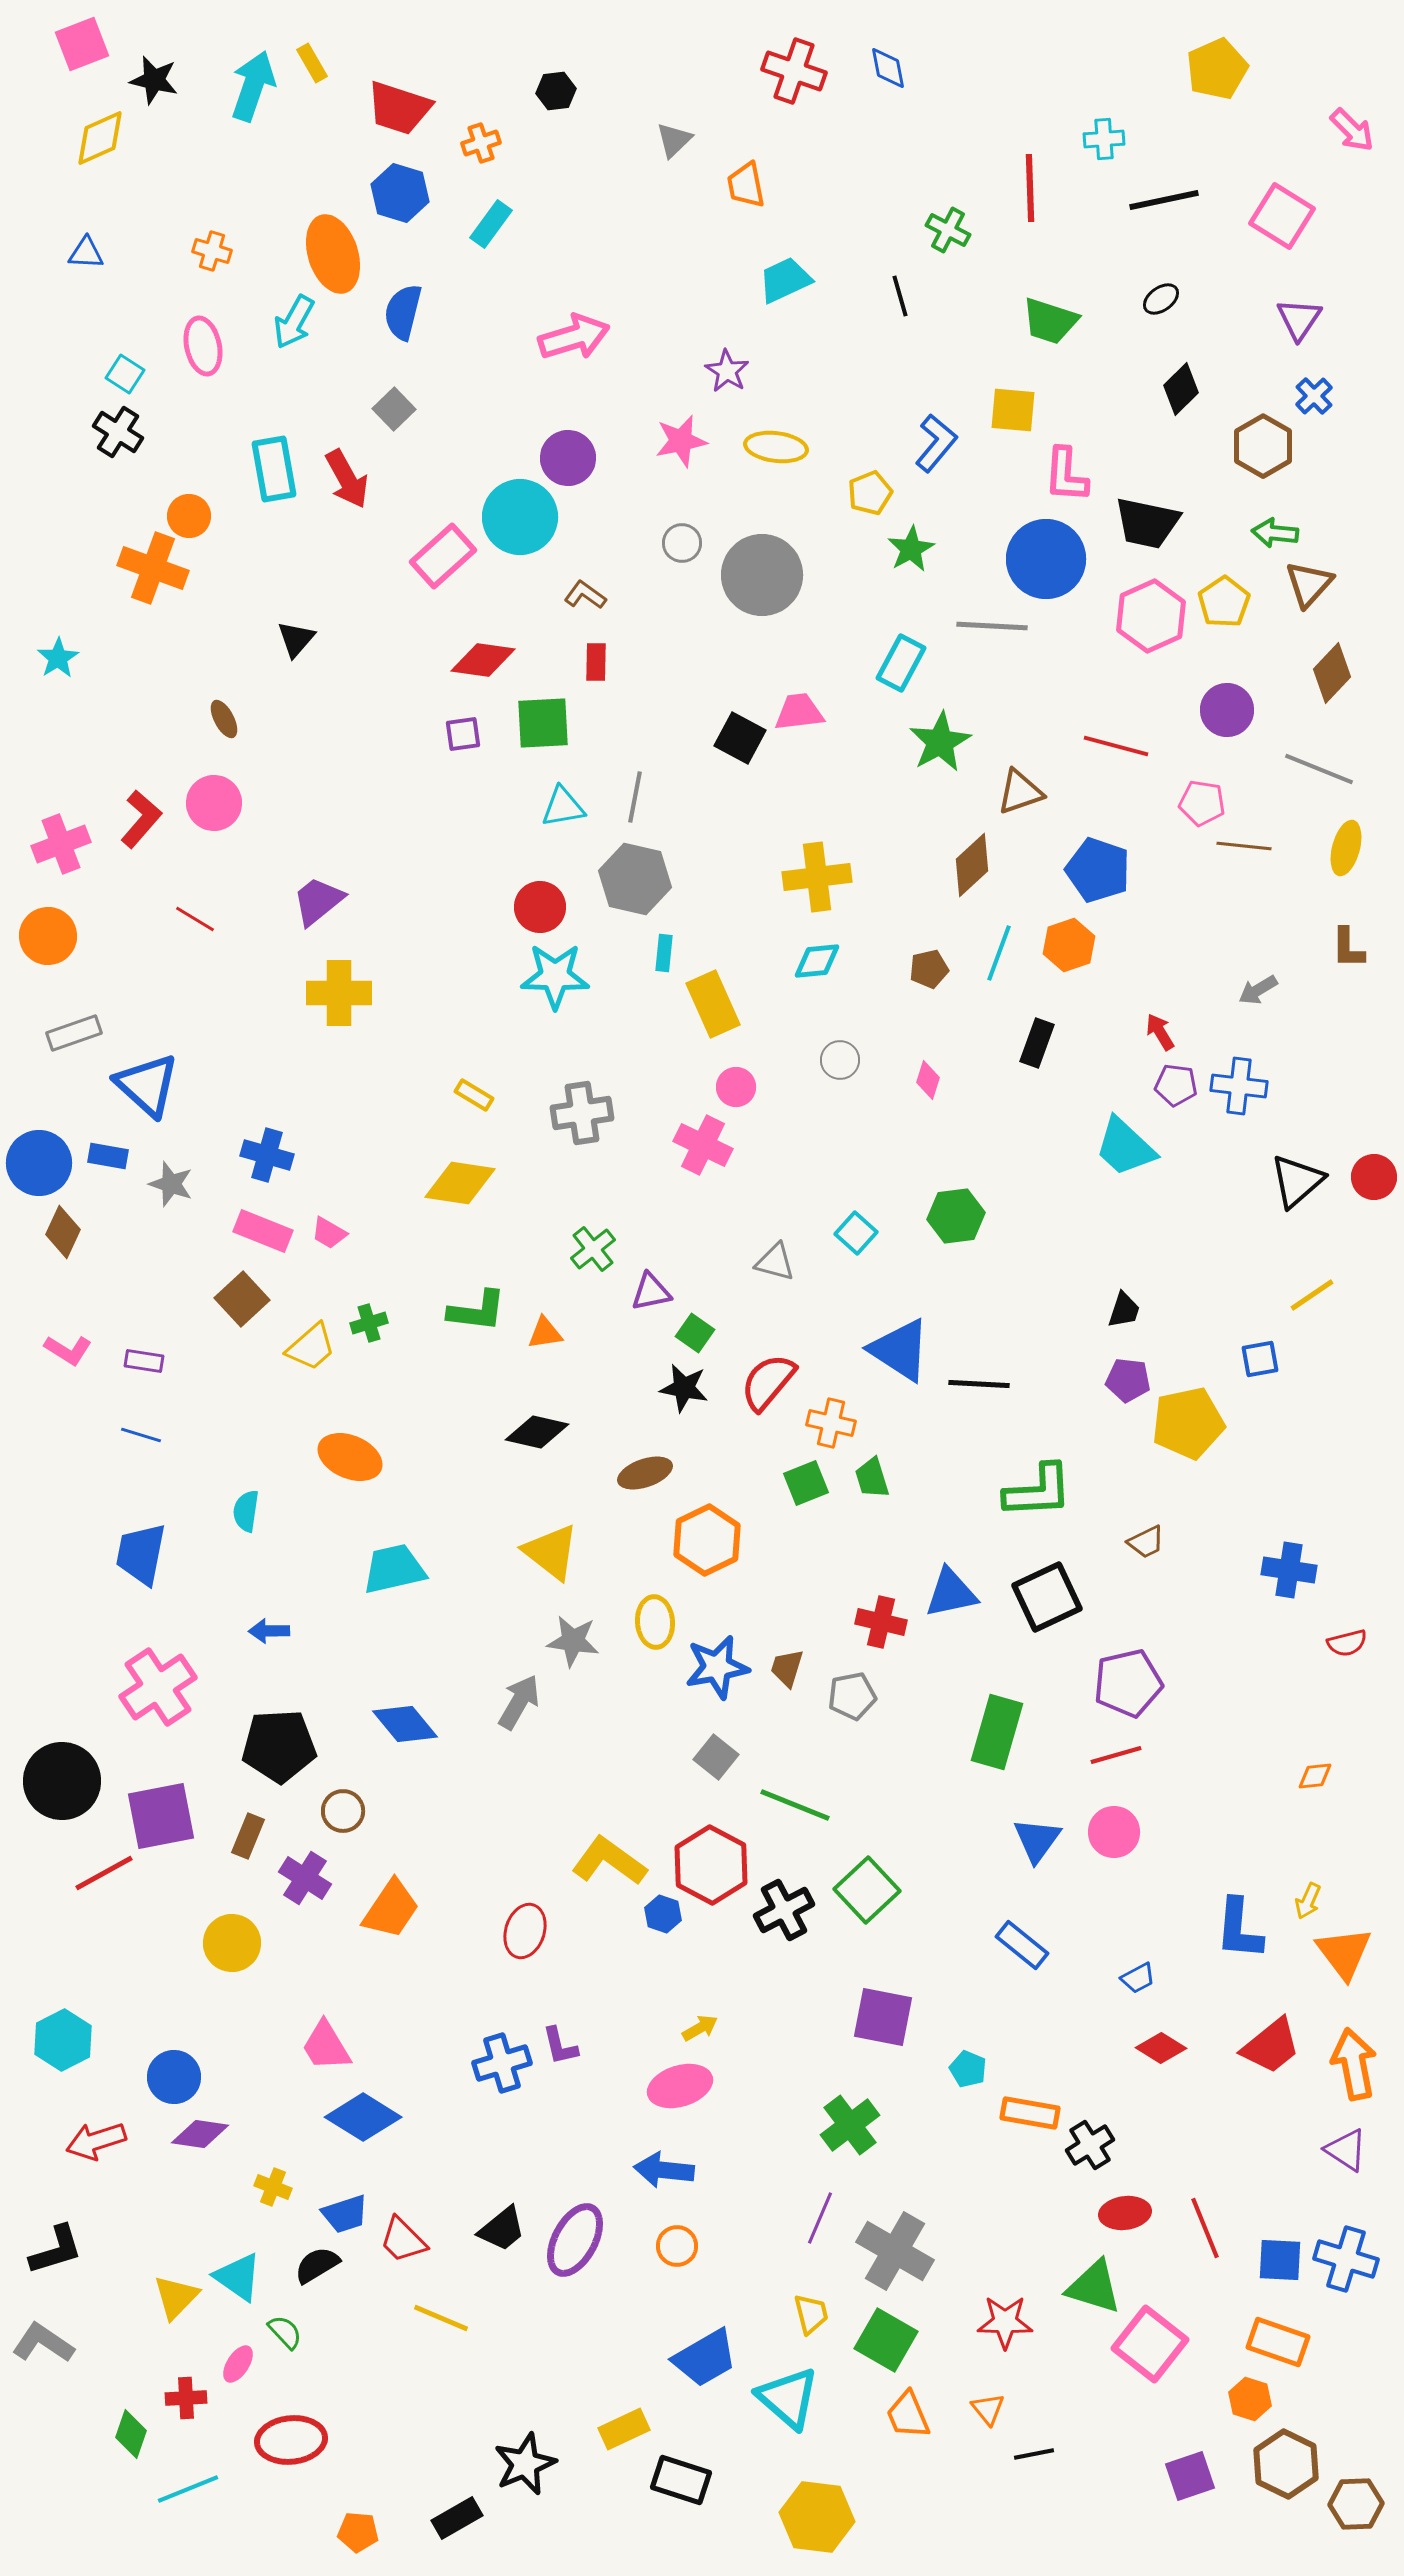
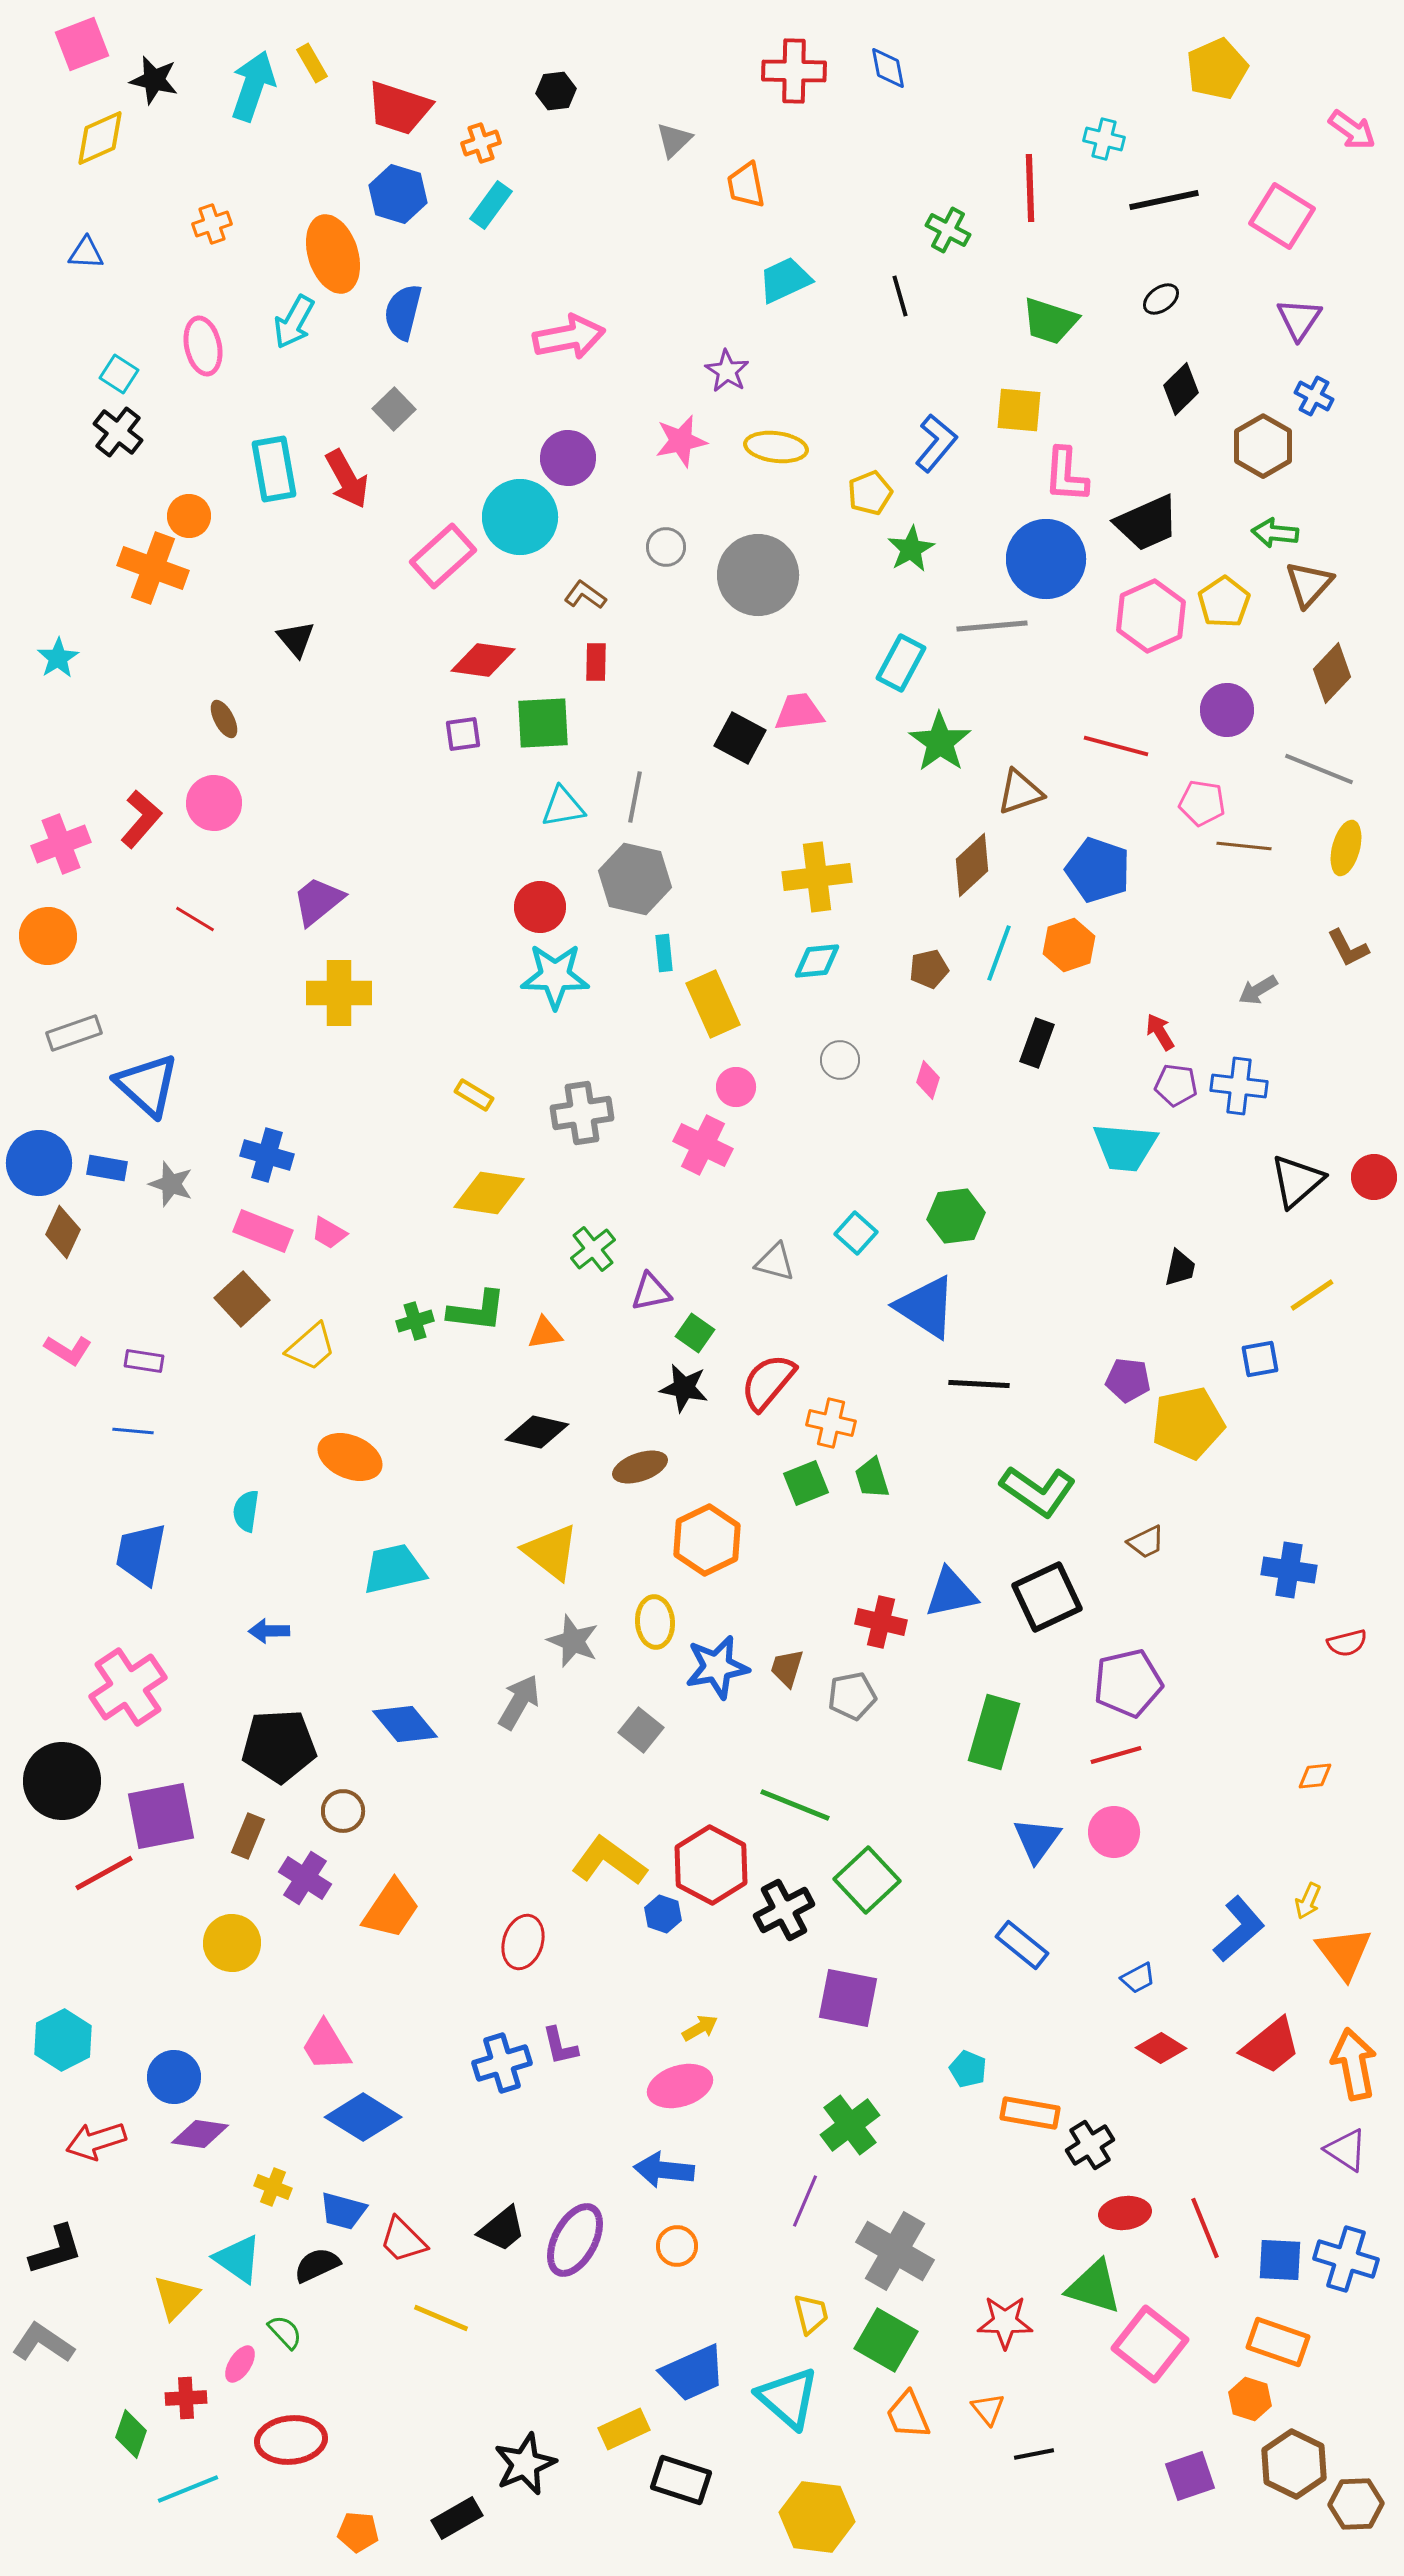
red cross at (794, 71): rotated 18 degrees counterclockwise
pink arrow at (1352, 130): rotated 9 degrees counterclockwise
cyan cross at (1104, 139): rotated 18 degrees clockwise
blue hexagon at (400, 193): moved 2 px left, 1 px down
cyan rectangle at (491, 224): moved 19 px up
orange cross at (212, 251): moved 27 px up; rotated 36 degrees counterclockwise
pink arrow at (574, 337): moved 5 px left; rotated 6 degrees clockwise
cyan square at (125, 374): moved 6 px left
blue cross at (1314, 396): rotated 18 degrees counterclockwise
yellow square at (1013, 410): moved 6 px right
black cross at (118, 432): rotated 6 degrees clockwise
black trapezoid at (1147, 523): rotated 36 degrees counterclockwise
gray circle at (682, 543): moved 16 px left, 4 px down
gray circle at (762, 575): moved 4 px left
gray line at (992, 626): rotated 8 degrees counterclockwise
black triangle at (296, 639): rotated 21 degrees counterclockwise
green star at (940, 742): rotated 8 degrees counterclockwise
brown L-shape at (1348, 948): rotated 27 degrees counterclockwise
cyan rectangle at (664, 953): rotated 12 degrees counterclockwise
cyan trapezoid at (1125, 1147): rotated 38 degrees counterclockwise
blue rectangle at (108, 1156): moved 1 px left, 12 px down
yellow diamond at (460, 1183): moved 29 px right, 10 px down
black trapezoid at (1124, 1310): moved 56 px right, 42 px up; rotated 6 degrees counterclockwise
green cross at (369, 1323): moved 46 px right, 2 px up
blue triangle at (900, 1350): moved 26 px right, 43 px up
blue line at (141, 1435): moved 8 px left, 4 px up; rotated 12 degrees counterclockwise
brown ellipse at (645, 1473): moved 5 px left, 6 px up
green L-shape at (1038, 1491): rotated 38 degrees clockwise
gray star at (573, 1641): rotated 14 degrees clockwise
pink cross at (158, 1687): moved 30 px left
green rectangle at (997, 1732): moved 3 px left
gray square at (716, 1757): moved 75 px left, 27 px up
green square at (867, 1890): moved 10 px up
blue L-shape at (1239, 1929): rotated 136 degrees counterclockwise
red ellipse at (525, 1931): moved 2 px left, 11 px down
purple square at (883, 2017): moved 35 px left, 19 px up
blue trapezoid at (345, 2214): moved 2 px left, 3 px up; rotated 33 degrees clockwise
purple line at (820, 2218): moved 15 px left, 17 px up
black semicircle at (317, 2265): rotated 6 degrees clockwise
cyan triangle at (238, 2277): moved 18 px up
blue trapezoid at (705, 2358): moved 12 px left, 15 px down; rotated 6 degrees clockwise
pink ellipse at (238, 2364): moved 2 px right
brown hexagon at (1286, 2464): moved 8 px right
